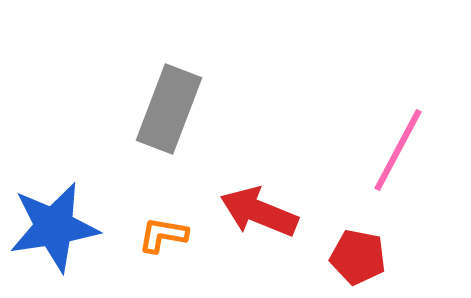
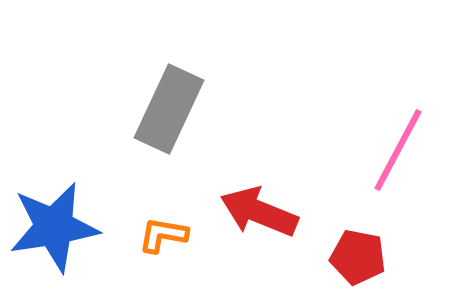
gray rectangle: rotated 4 degrees clockwise
